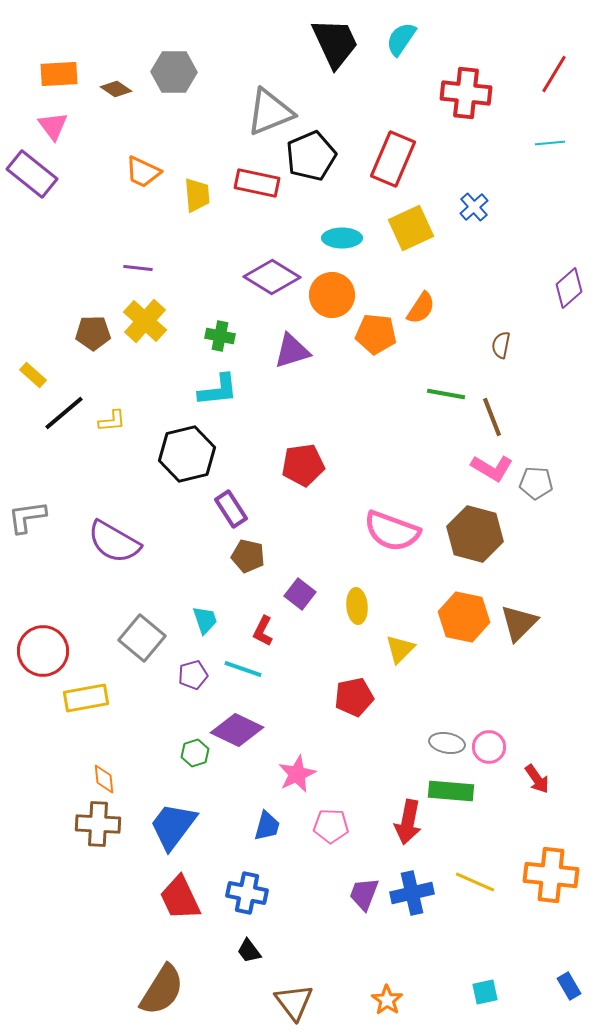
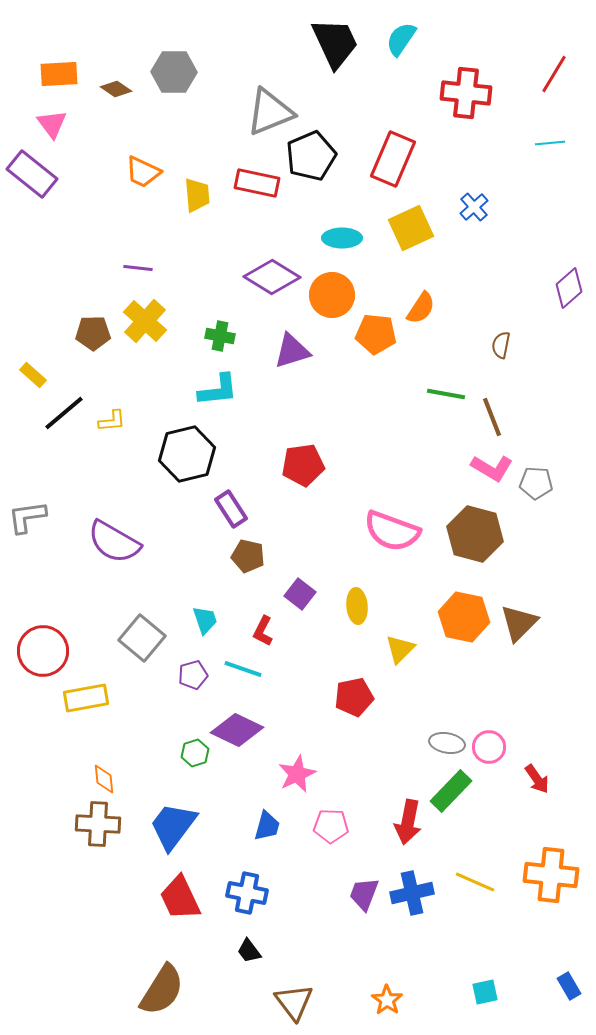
pink triangle at (53, 126): moved 1 px left, 2 px up
green rectangle at (451, 791): rotated 51 degrees counterclockwise
